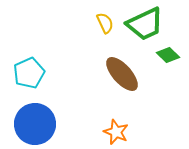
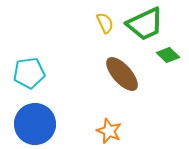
cyan pentagon: rotated 16 degrees clockwise
orange star: moved 7 px left, 1 px up
